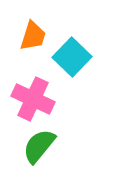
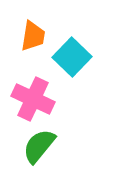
orange trapezoid: rotated 8 degrees counterclockwise
